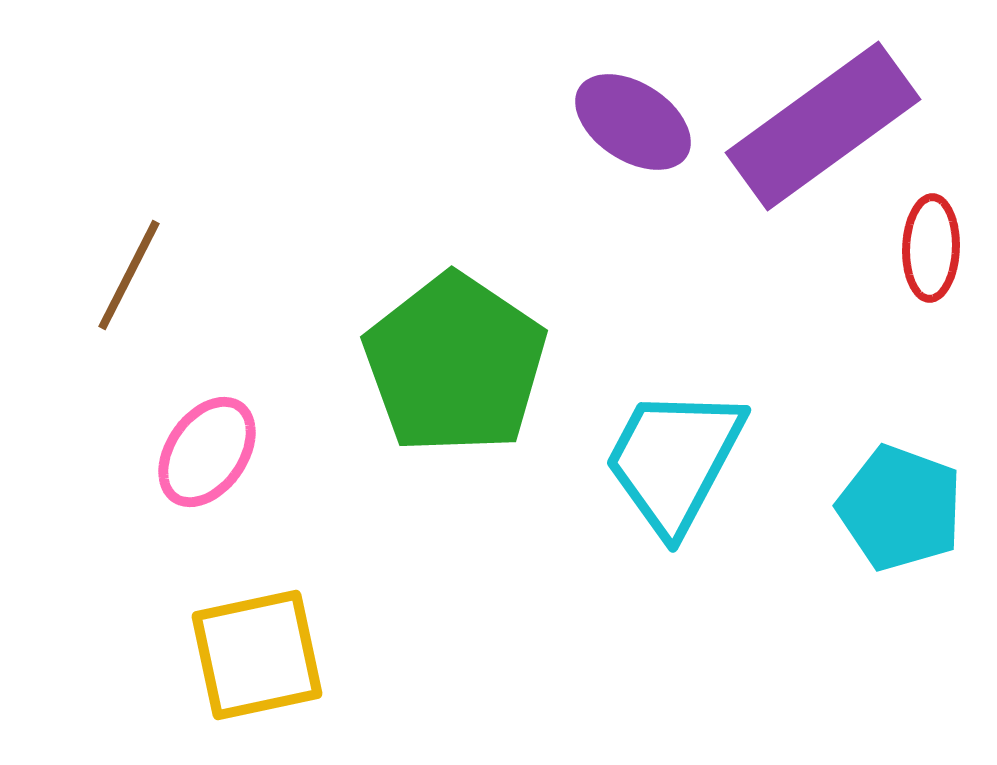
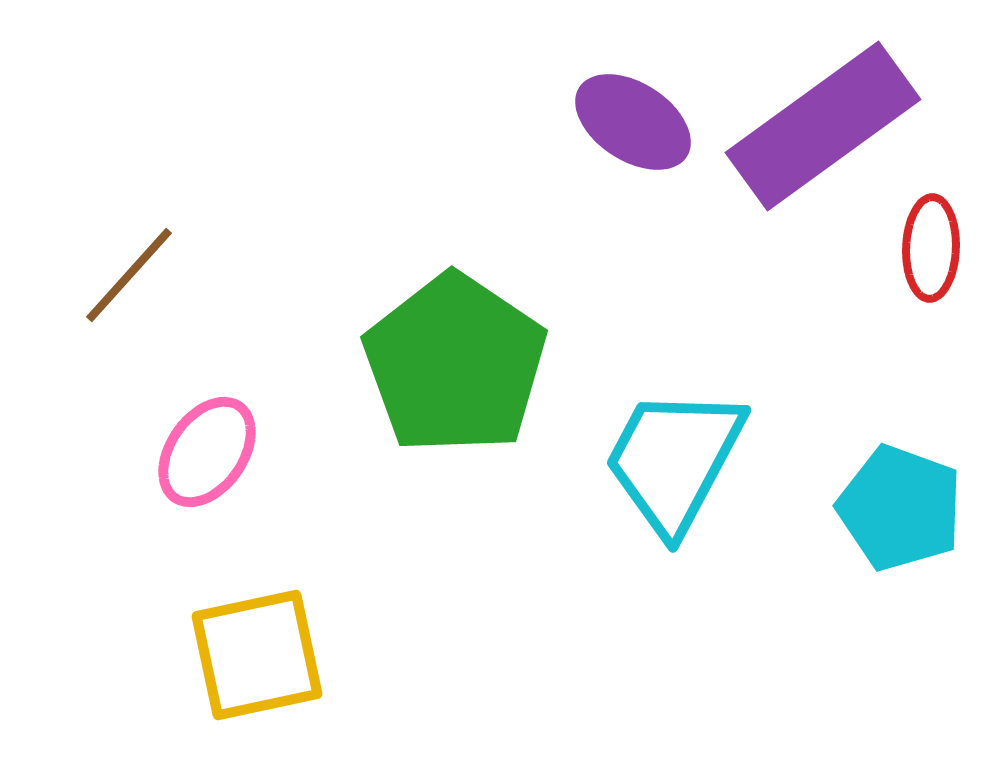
brown line: rotated 15 degrees clockwise
